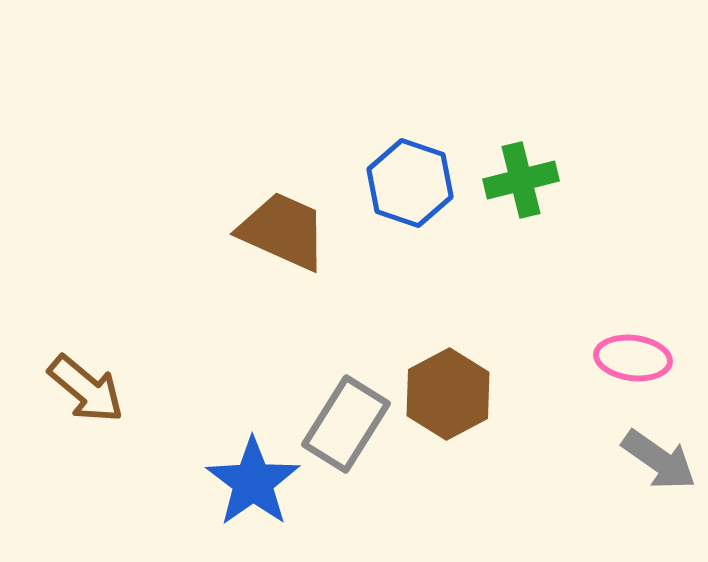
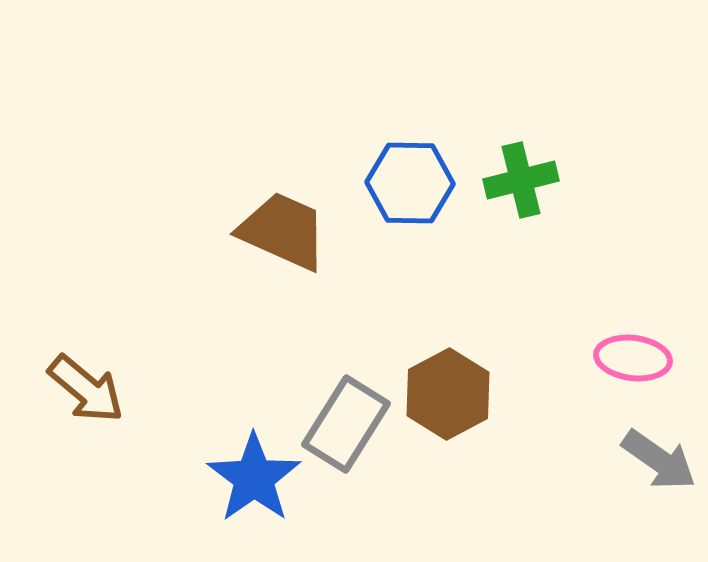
blue hexagon: rotated 18 degrees counterclockwise
blue star: moved 1 px right, 4 px up
